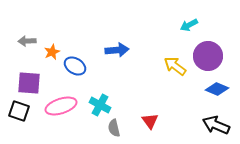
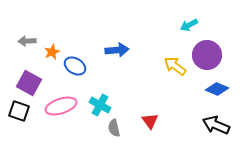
purple circle: moved 1 px left, 1 px up
purple square: rotated 25 degrees clockwise
